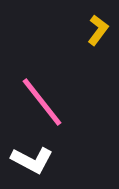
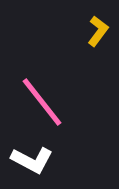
yellow L-shape: moved 1 px down
